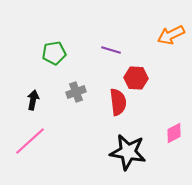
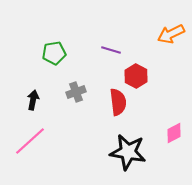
orange arrow: moved 1 px up
red hexagon: moved 2 px up; rotated 25 degrees clockwise
